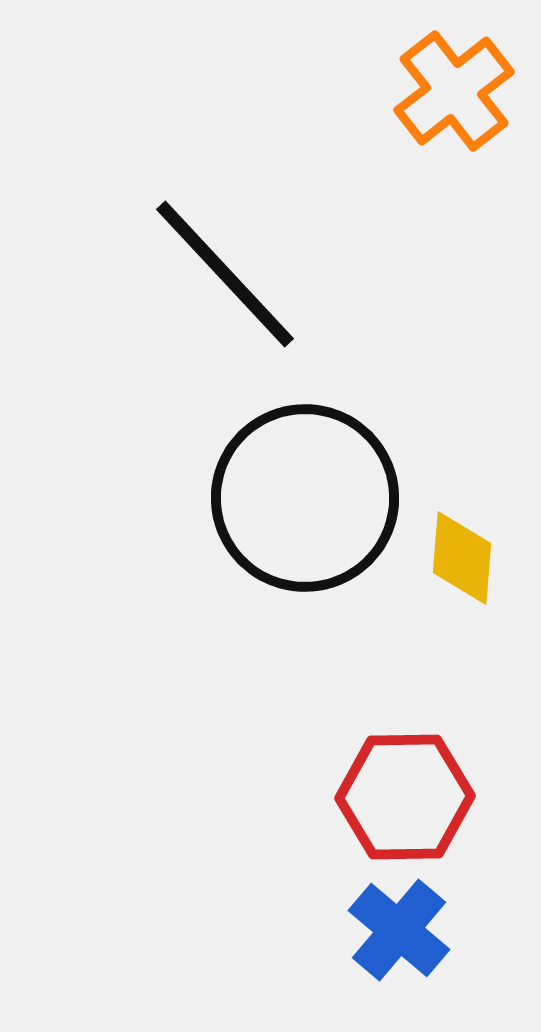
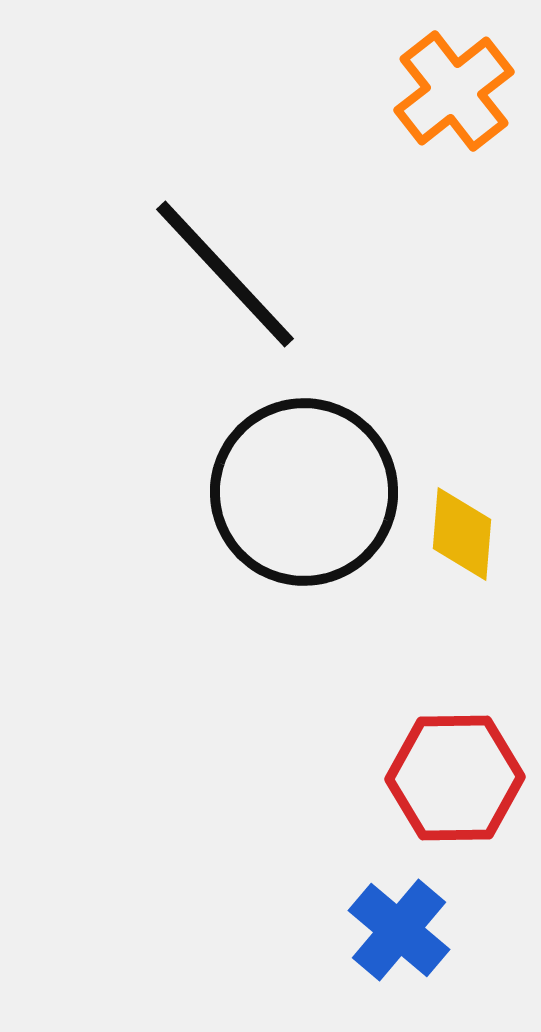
black circle: moved 1 px left, 6 px up
yellow diamond: moved 24 px up
red hexagon: moved 50 px right, 19 px up
